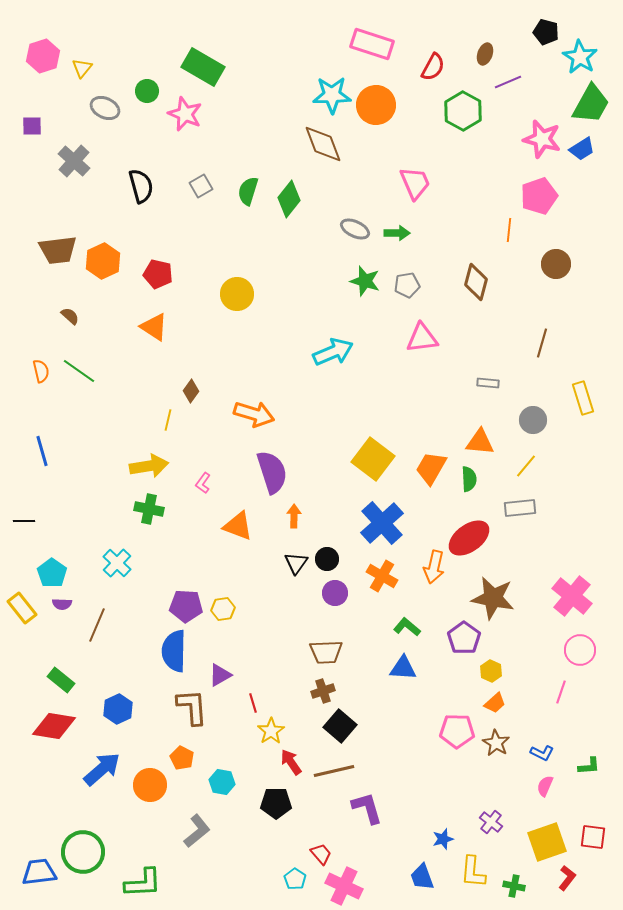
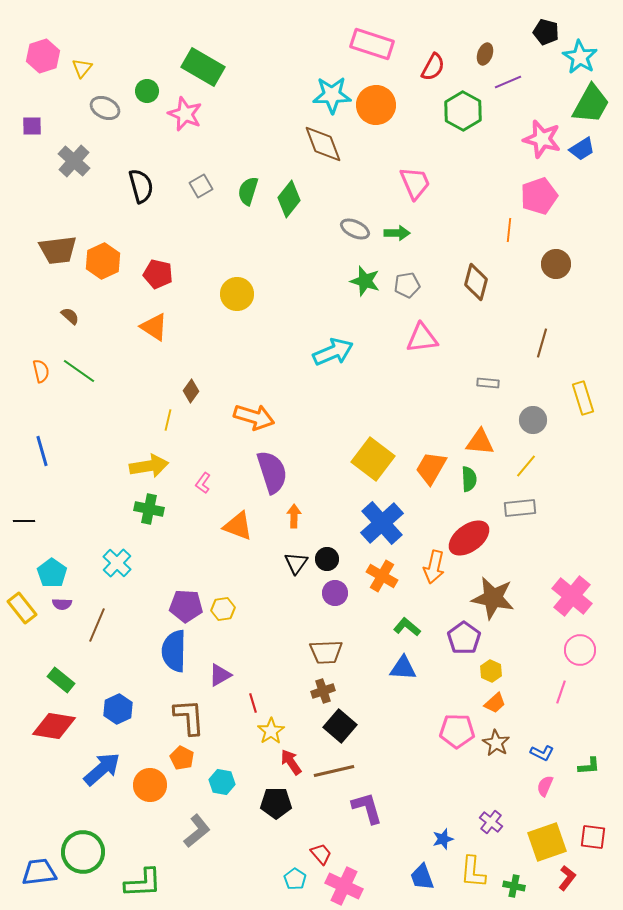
orange arrow at (254, 414): moved 3 px down
brown L-shape at (192, 707): moved 3 px left, 10 px down
